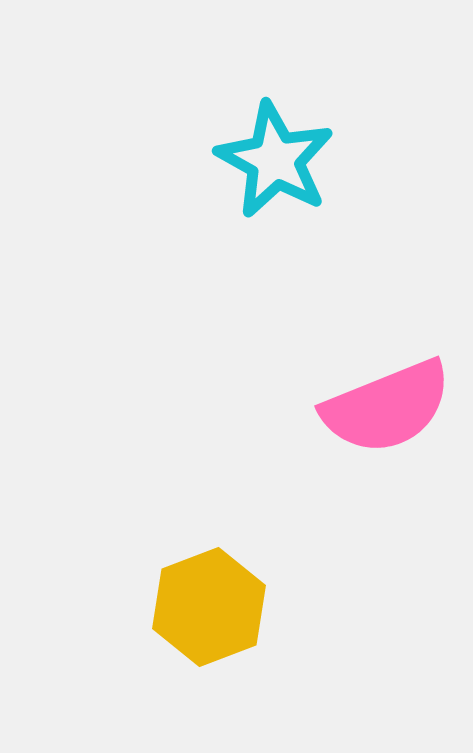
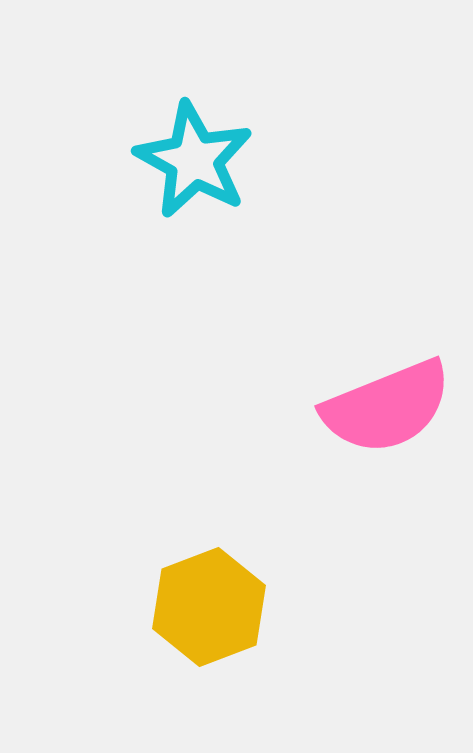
cyan star: moved 81 px left
